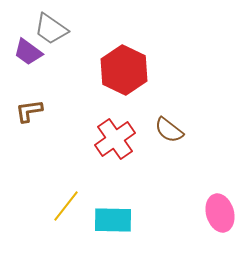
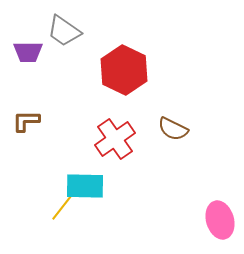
gray trapezoid: moved 13 px right, 2 px down
purple trapezoid: rotated 36 degrees counterclockwise
brown L-shape: moved 3 px left, 10 px down; rotated 8 degrees clockwise
brown semicircle: moved 4 px right, 1 px up; rotated 12 degrees counterclockwise
yellow line: moved 2 px left, 1 px up
pink ellipse: moved 7 px down
cyan rectangle: moved 28 px left, 34 px up
